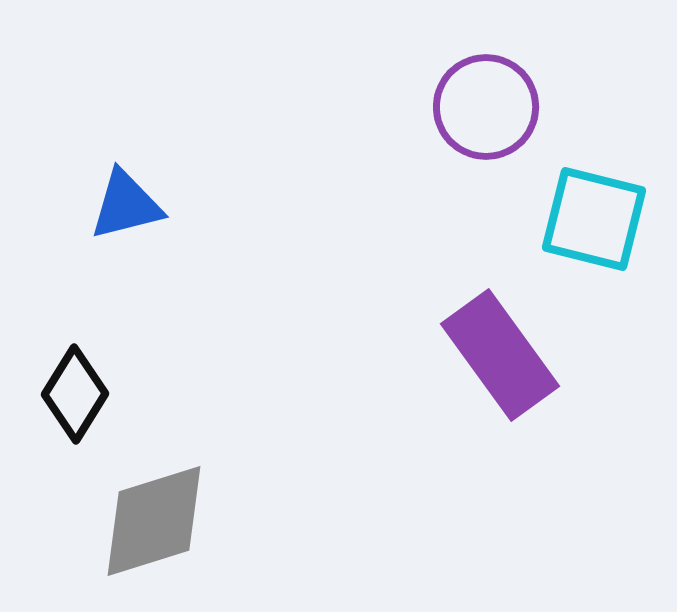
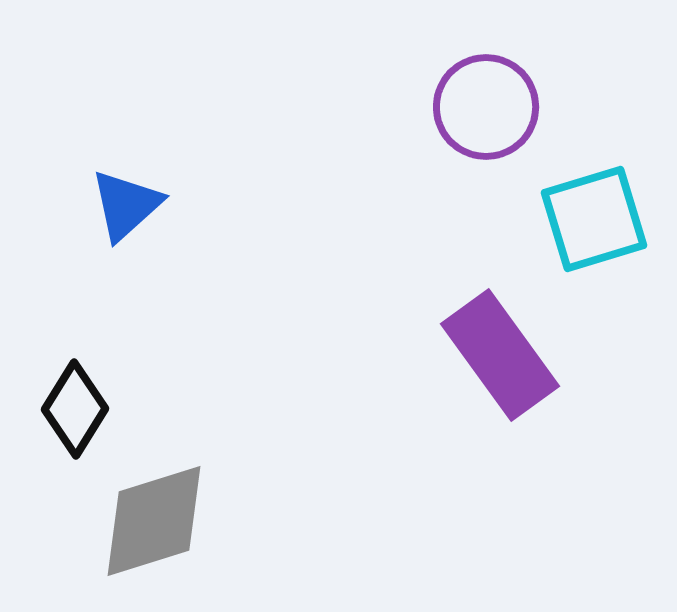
blue triangle: rotated 28 degrees counterclockwise
cyan square: rotated 31 degrees counterclockwise
black diamond: moved 15 px down
